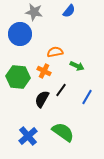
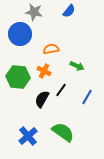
orange semicircle: moved 4 px left, 3 px up
